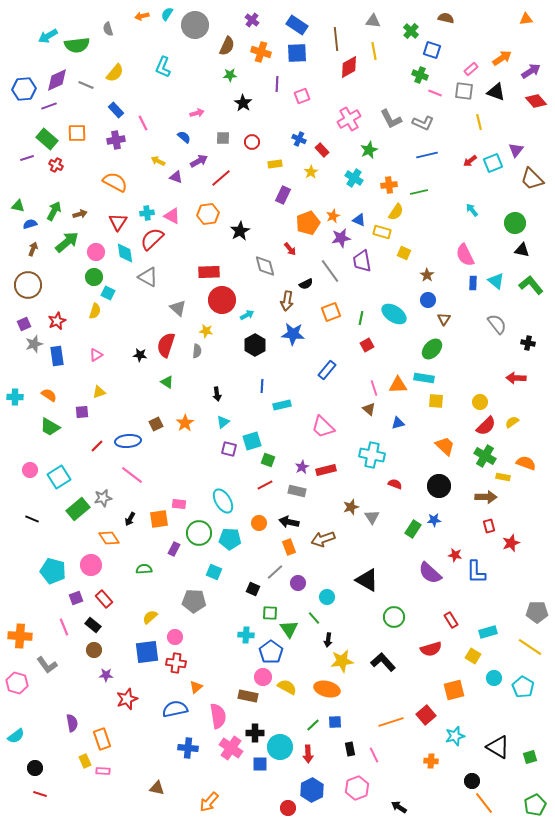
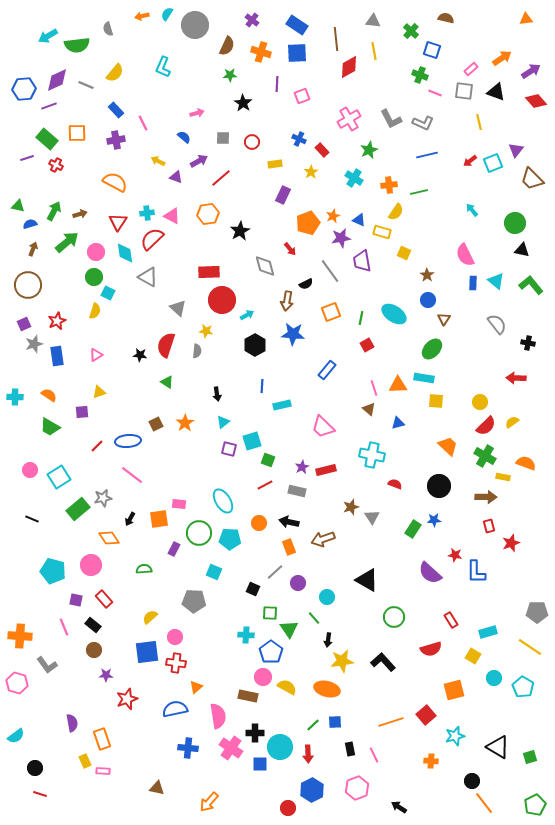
orange trapezoid at (445, 446): moved 3 px right
purple square at (76, 598): moved 2 px down; rotated 32 degrees clockwise
